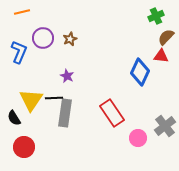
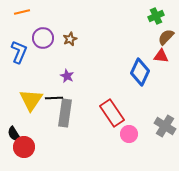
black semicircle: moved 16 px down
gray cross: rotated 20 degrees counterclockwise
pink circle: moved 9 px left, 4 px up
